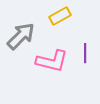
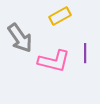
gray arrow: moved 1 px left, 2 px down; rotated 100 degrees clockwise
pink L-shape: moved 2 px right
